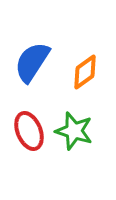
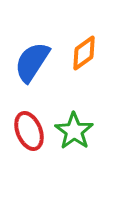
orange diamond: moved 1 px left, 19 px up
green star: rotated 18 degrees clockwise
